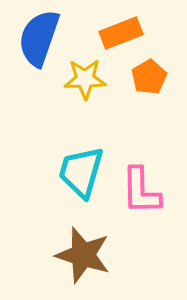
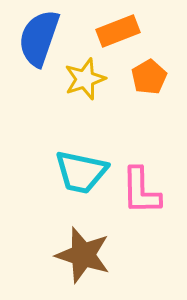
orange rectangle: moved 3 px left, 2 px up
yellow star: rotated 18 degrees counterclockwise
cyan trapezoid: rotated 94 degrees counterclockwise
